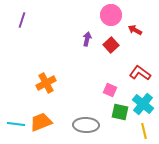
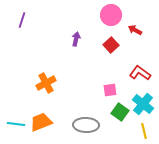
purple arrow: moved 11 px left
pink square: rotated 32 degrees counterclockwise
green square: rotated 24 degrees clockwise
